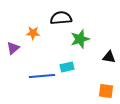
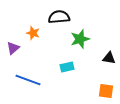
black semicircle: moved 2 px left, 1 px up
orange star: rotated 16 degrees clockwise
black triangle: moved 1 px down
blue line: moved 14 px left, 4 px down; rotated 25 degrees clockwise
